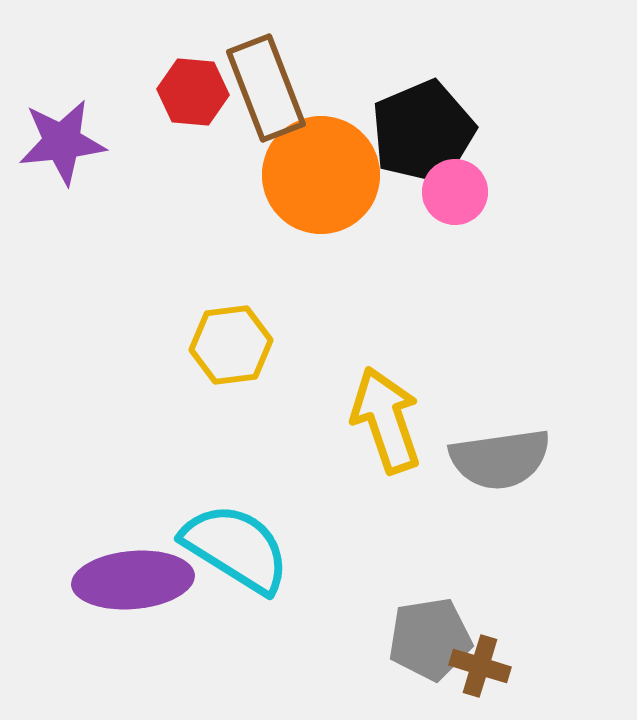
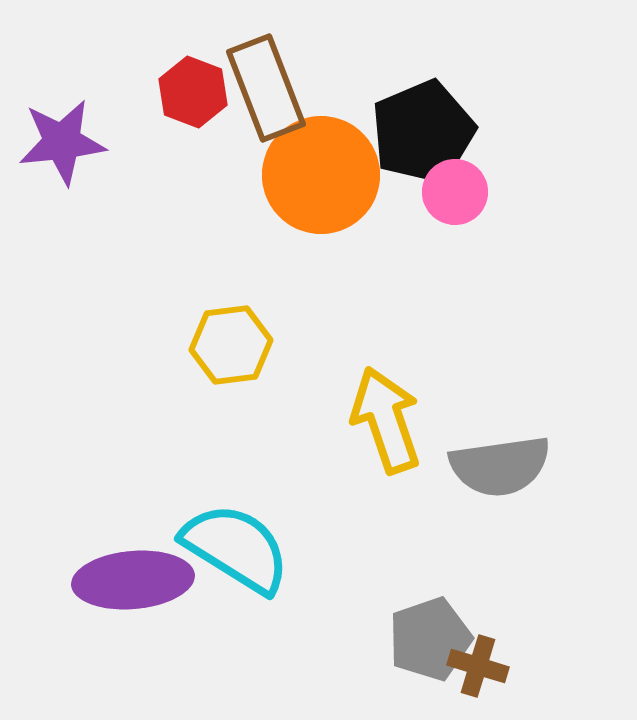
red hexagon: rotated 16 degrees clockwise
gray semicircle: moved 7 px down
gray pentagon: rotated 10 degrees counterclockwise
brown cross: moved 2 px left
